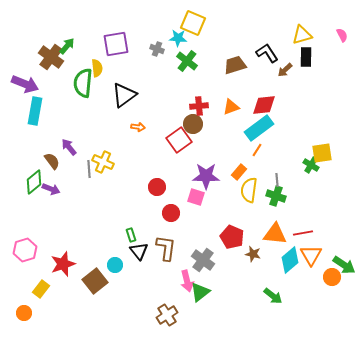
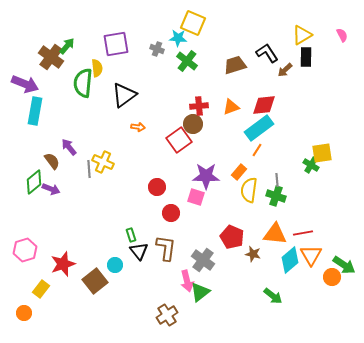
yellow triangle at (302, 35): rotated 15 degrees counterclockwise
